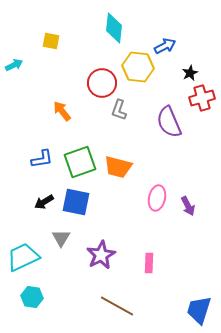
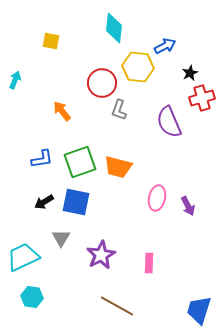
cyan arrow: moved 1 px right, 15 px down; rotated 42 degrees counterclockwise
